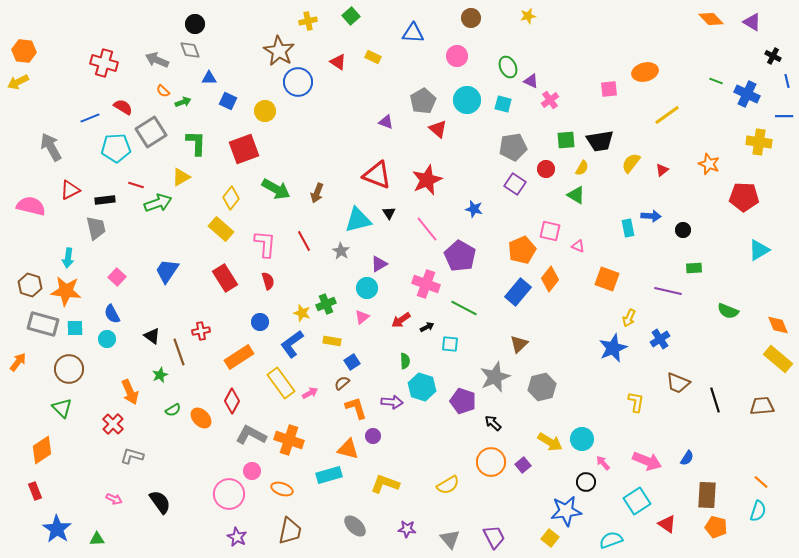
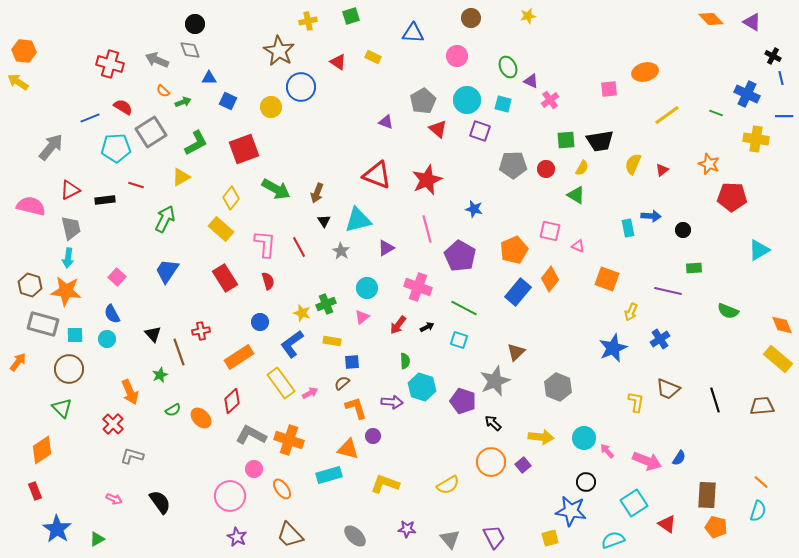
green square at (351, 16): rotated 24 degrees clockwise
red cross at (104, 63): moved 6 px right, 1 px down
green line at (716, 81): moved 32 px down
blue line at (787, 81): moved 6 px left, 3 px up
yellow arrow at (18, 82): rotated 60 degrees clockwise
blue circle at (298, 82): moved 3 px right, 5 px down
yellow circle at (265, 111): moved 6 px right, 4 px up
yellow cross at (759, 142): moved 3 px left, 3 px up
green L-shape at (196, 143): rotated 60 degrees clockwise
gray arrow at (51, 147): rotated 68 degrees clockwise
gray pentagon at (513, 147): moved 18 px down; rotated 8 degrees clockwise
yellow semicircle at (631, 163): moved 2 px right, 1 px down; rotated 15 degrees counterclockwise
purple square at (515, 184): moved 35 px left, 53 px up; rotated 15 degrees counterclockwise
red pentagon at (744, 197): moved 12 px left
green arrow at (158, 203): moved 7 px right, 16 px down; rotated 44 degrees counterclockwise
black triangle at (389, 213): moved 65 px left, 8 px down
gray trapezoid at (96, 228): moved 25 px left
pink line at (427, 229): rotated 24 degrees clockwise
red line at (304, 241): moved 5 px left, 6 px down
orange pentagon at (522, 250): moved 8 px left
purple triangle at (379, 264): moved 7 px right, 16 px up
pink cross at (426, 284): moved 8 px left, 3 px down
yellow arrow at (629, 318): moved 2 px right, 6 px up
red arrow at (401, 320): moved 3 px left, 5 px down; rotated 18 degrees counterclockwise
orange diamond at (778, 325): moved 4 px right
cyan square at (75, 328): moved 7 px down
black triangle at (152, 336): moved 1 px right, 2 px up; rotated 12 degrees clockwise
cyan square at (450, 344): moved 9 px right, 4 px up; rotated 12 degrees clockwise
brown triangle at (519, 344): moved 3 px left, 8 px down
blue square at (352, 362): rotated 28 degrees clockwise
gray star at (495, 377): moved 4 px down
brown trapezoid at (678, 383): moved 10 px left, 6 px down
gray hexagon at (542, 387): moved 16 px right; rotated 24 degrees counterclockwise
red diamond at (232, 401): rotated 20 degrees clockwise
cyan circle at (582, 439): moved 2 px right, 1 px up
yellow arrow at (550, 442): moved 9 px left, 5 px up; rotated 25 degrees counterclockwise
blue semicircle at (687, 458): moved 8 px left
pink arrow at (603, 463): moved 4 px right, 12 px up
pink circle at (252, 471): moved 2 px right, 2 px up
orange ellipse at (282, 489): rotated 35 degrees clockwise
pink circle at (229, 494): moved 1 px right, 2 px down
cyan square at (637, 501): moved 3 px left, 2 px down
blue star at (566, 511): moved 5 px right; rotated 16 degrees clockwise
gray ellipse at (355, 526): moved 10 px down
brown trapezoid at (290, 531): moved 4 px down; rotated 124 degrees clockwise
yellow square at (550, 538): rotated 36 degrees clockwise
green triangle at (97, 539): rotated 28 degrees counterclockwise
cyan semicircle at (611, 540): moved 2 px right
